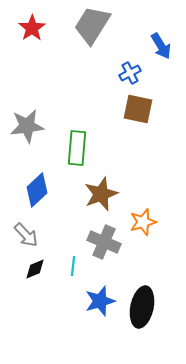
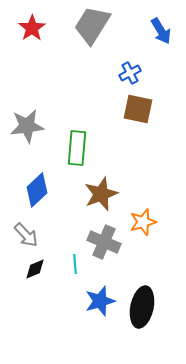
blue arrow: moved 15 px up
cyan line: moved 2 px right, 2 px up; rotated 12 degrees counterclockwise
